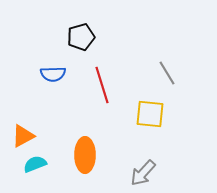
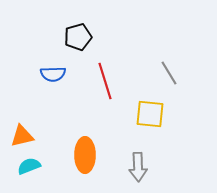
black pentagon: moved 3 px left
gray line: moved 2 px right
red line: moved 3 px right, 4 px up
orange triangle: moved 1 px left; rotated 15 degrees clockwise
cyan semicircle: moved 6 px left, 2 px down
gray arrow: moved 5 px left, 6 px up; rotated 44 degrees counterclockwise
